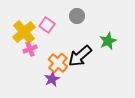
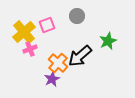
pink square: rotated 35 degrees clockwise
